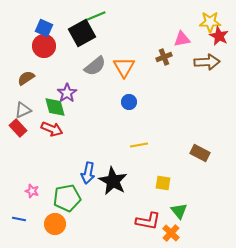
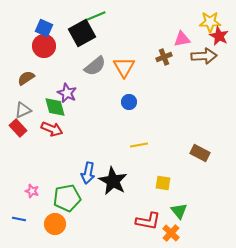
brown arrow: moved 3 px left, 6 px up
purple star: rotated 12 degrees counterclockwise
